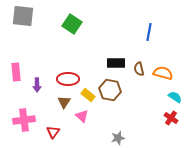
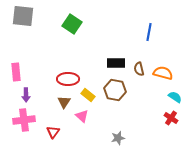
purple arrow: moved 11 px left, 10 px down
brown hexagon: moved 5 px right
